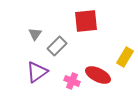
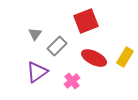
red square: rotated 15 degrees counterclockwise
red ellipse: moved 4 px left, 17 px up
pink cross: rotated 28 degrees clockwise
